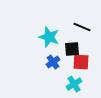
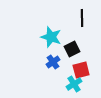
black line: moved 9 px up; rotated 66 degrees clockwise
cyan star: moved 2 px right
black square: rotated 21 degrees counterclockwise
red square: moved 8 px down; rotated 18 degrees counterclockwise
